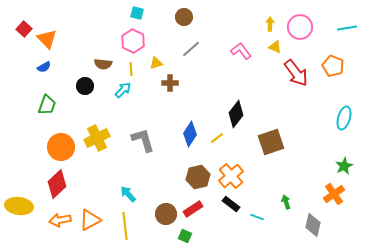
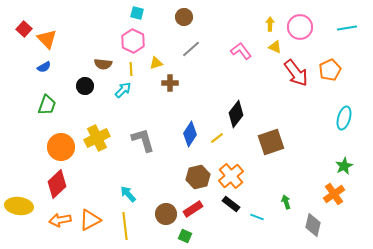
orange pentagon at (333, 66): moved 3 px left, 4 px down; rotated 25 degrees clockwise
